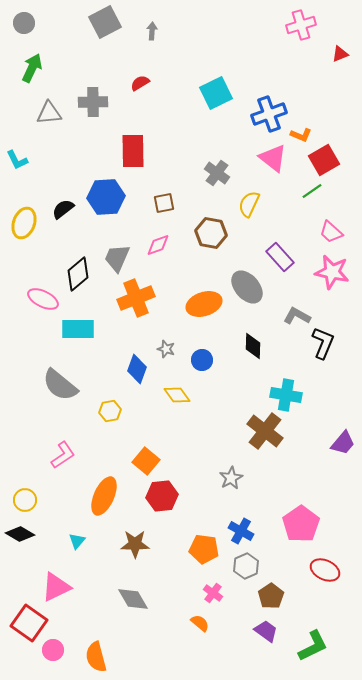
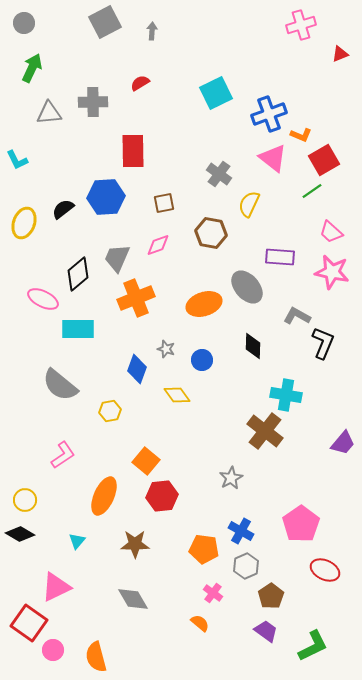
gray cross at (217, 173): moved 2 px right, 1 px down
purple rectangle at (280, 257): rotated 44 degrees counterclockwise
